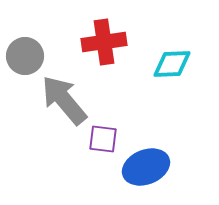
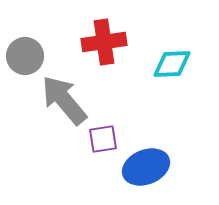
purple square: rotated 16 degrees counterclockwise
